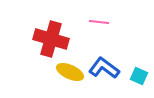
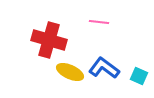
red cross: moved 2 px left, 1 px down
